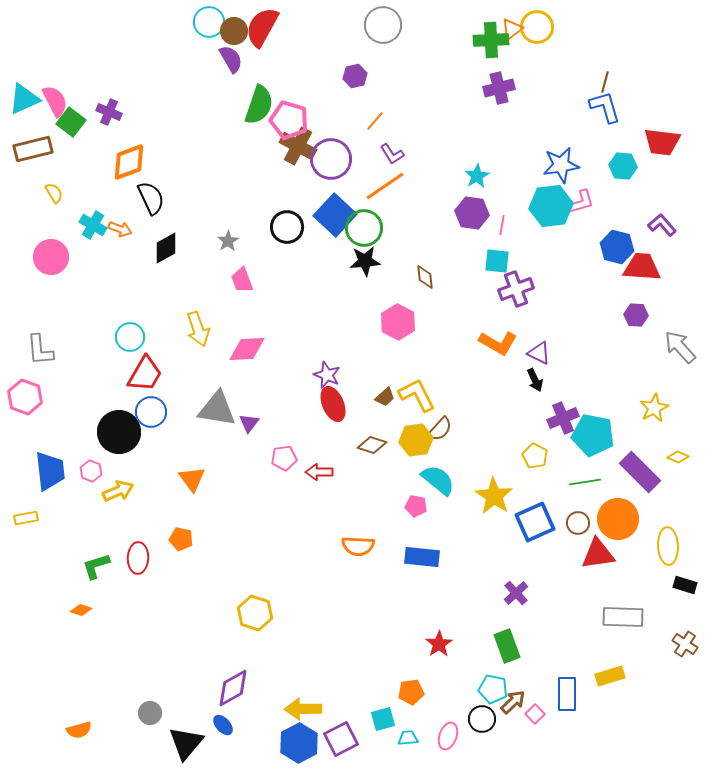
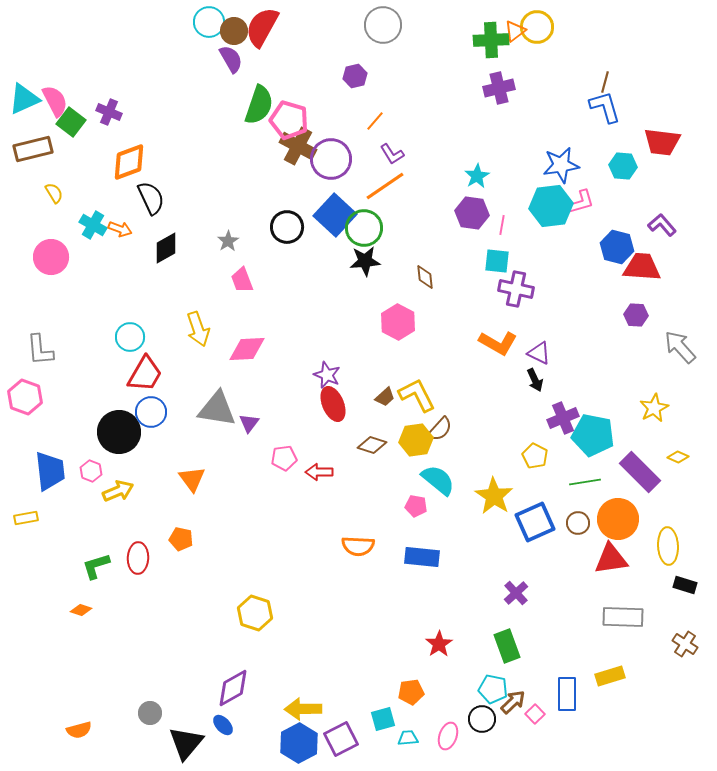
orange triangle at (512, 29): moved 3 px right, 2 px down
purple cross at (516, 289): rotated 32 degrees clockwise
red triangle at (598, 554): moved 13 px right, 5 px down
